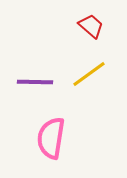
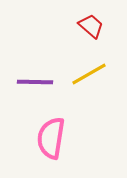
yellow line: rotated 6 degrees clockwise
